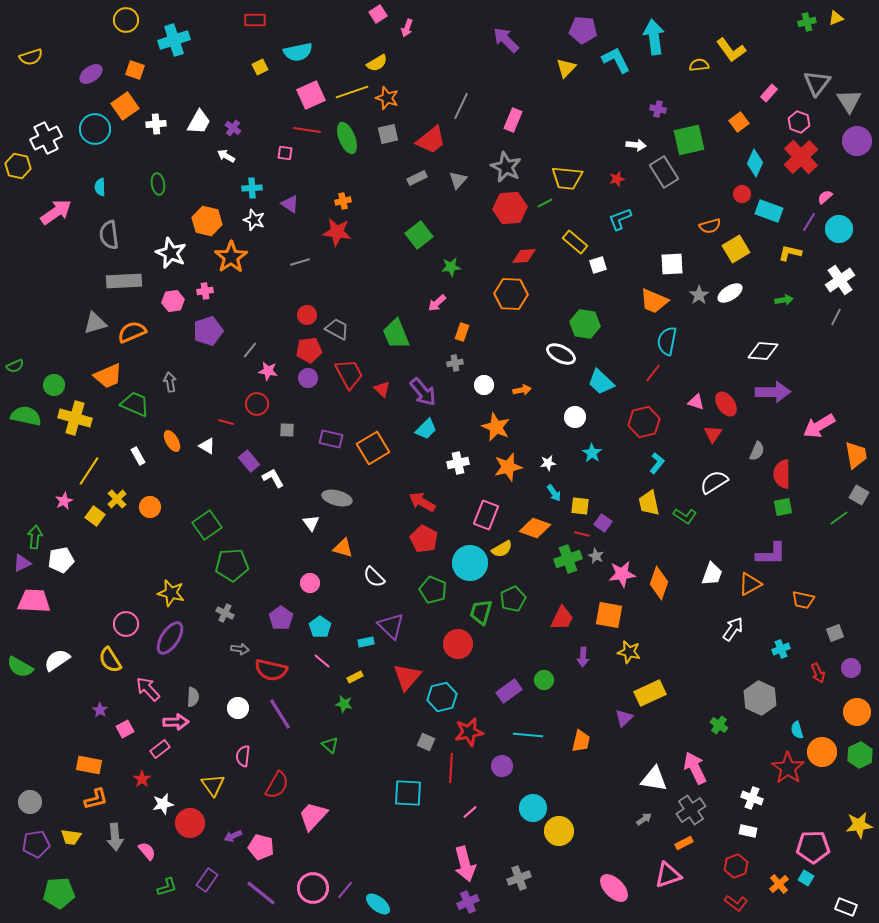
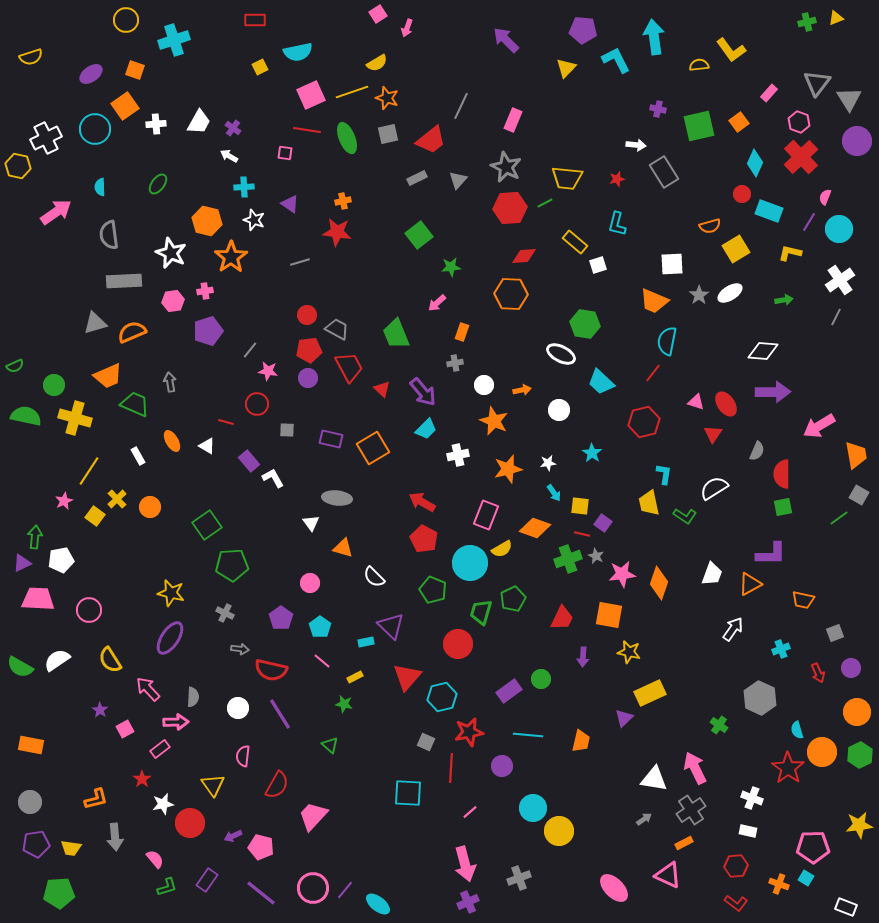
gray triangle at (849, 101): moved 2 px up
green square at (689, 140): moved 10 px right, 14 px up
white arrow at (226, 156): moved 3 px right
green ellipse at (158, 184): rotated 45 degrees clockwise
cyan cross at (252, 188): moved 8 px left, 1 px up
pink semicircle at (825, 197): rotated 28 degrees counterclockwise
cyan L-shape at (620, 219): moved 3 px left, 5 px down; rotated 55 degrees counterclockwise
red trapezoid at (349, 374): moved 7 px up
white circle at (575, 417): moved 16 px left, 7 px up
orange star at (496, 427): moved 2 px left, 6 px up
white cross at (458, 463): moved 8 px up
cyan L-shape at (657, 463): moved 7 px right, 11 px down; rotated 30 degrees counterclockwise
orange star at (508, 467): moved 2 px down
white semicircle at (714, 482): moved 6 px down
gray ellipse at (337, 498): rotated 8 degrees counterclockwise
pink trapezoid at (34, 601): moved 4 px right, 2 px up
pink circle at (126, 624): moved 37 px left, 14 px up
green circle at (544, 680): moved 3 px left, 1 px up
orange rectangle at (89, 765): moved 58 px left, 20 px up
yellow trapezoid at (71, 837): moved 11 px down
pink semicircle at (147, 851): moved 8 px right, 8 px down
red hexagon at (736, 866): rotated 15 degrees clockwise
pink triangle at (668, 875): rotated 44 degrees clockwise
orange cross at (779, 884): rotated 30 degrees counterclockwise
